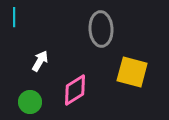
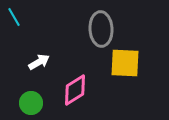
cyan line: rotated 30 degrees counterclockwise
white arrow: moved 1 px left, 1 px down; rotated 30 degrees clockwise
yellow square: moved 7 px left, 9 px up; rotated 12 degrees counterclockwise
green circle: moved 1 px right, 1 px down
